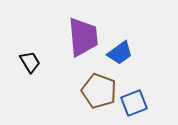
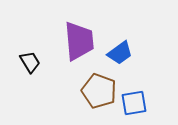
purple trapezoid: moved 4 px left, 4 px down
blue square: rotated 12 degrees clockwise
